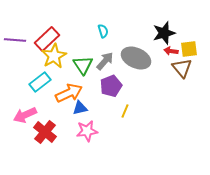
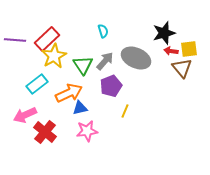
cyan rectangle: moved 3 px left, 2 px down
